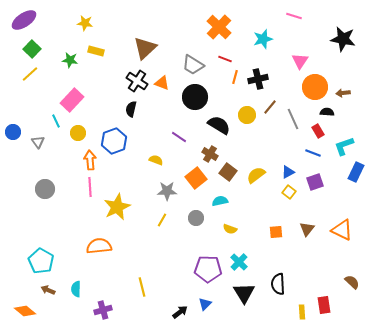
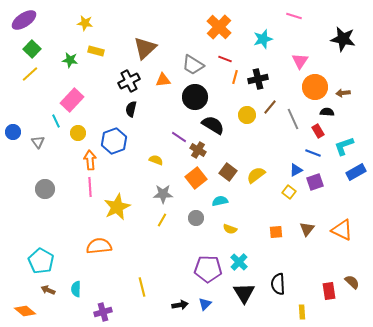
black cross at (137, 81): moved 8 px left; rotated 30 degrees clockwise
orange triangle at (162, 83): moved 1 px right, 3 px up; rotated 28 degrees counterclockwise
black semicircle at (219, 125): moved 6 px left
brown cross at (210, 154): moved 12 px left, 4 px up
blue triangle at (288, 172): moved 8 px right, 2 px up
blue rectangle at (356, 172): rotated 36 degrees clockwise
gray star at (167, 191): moved 4 px left, 3 px down
red rectangle at (324, 305): moved 5 px right, 14 px up
purple cross at (103, 310): moved 2 px down
black arrow at (180, 312): moved 7 px up; rotated 28 degrees clockwise
